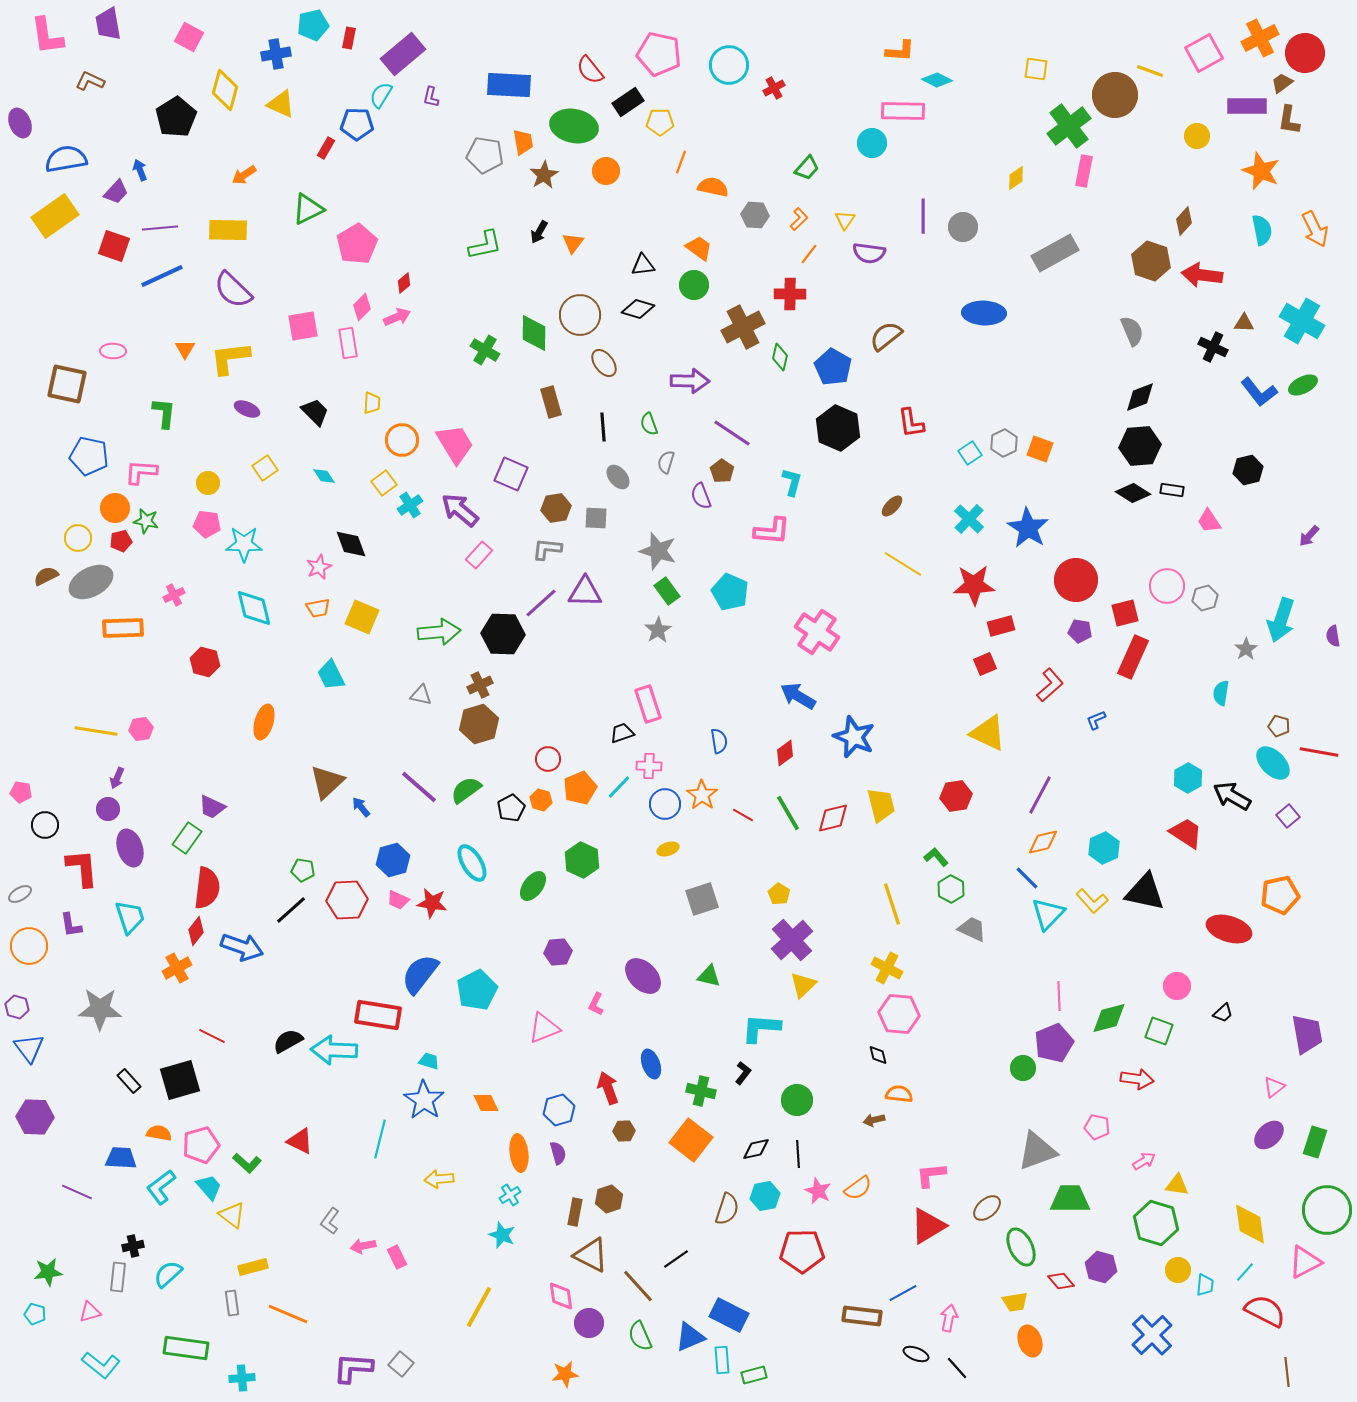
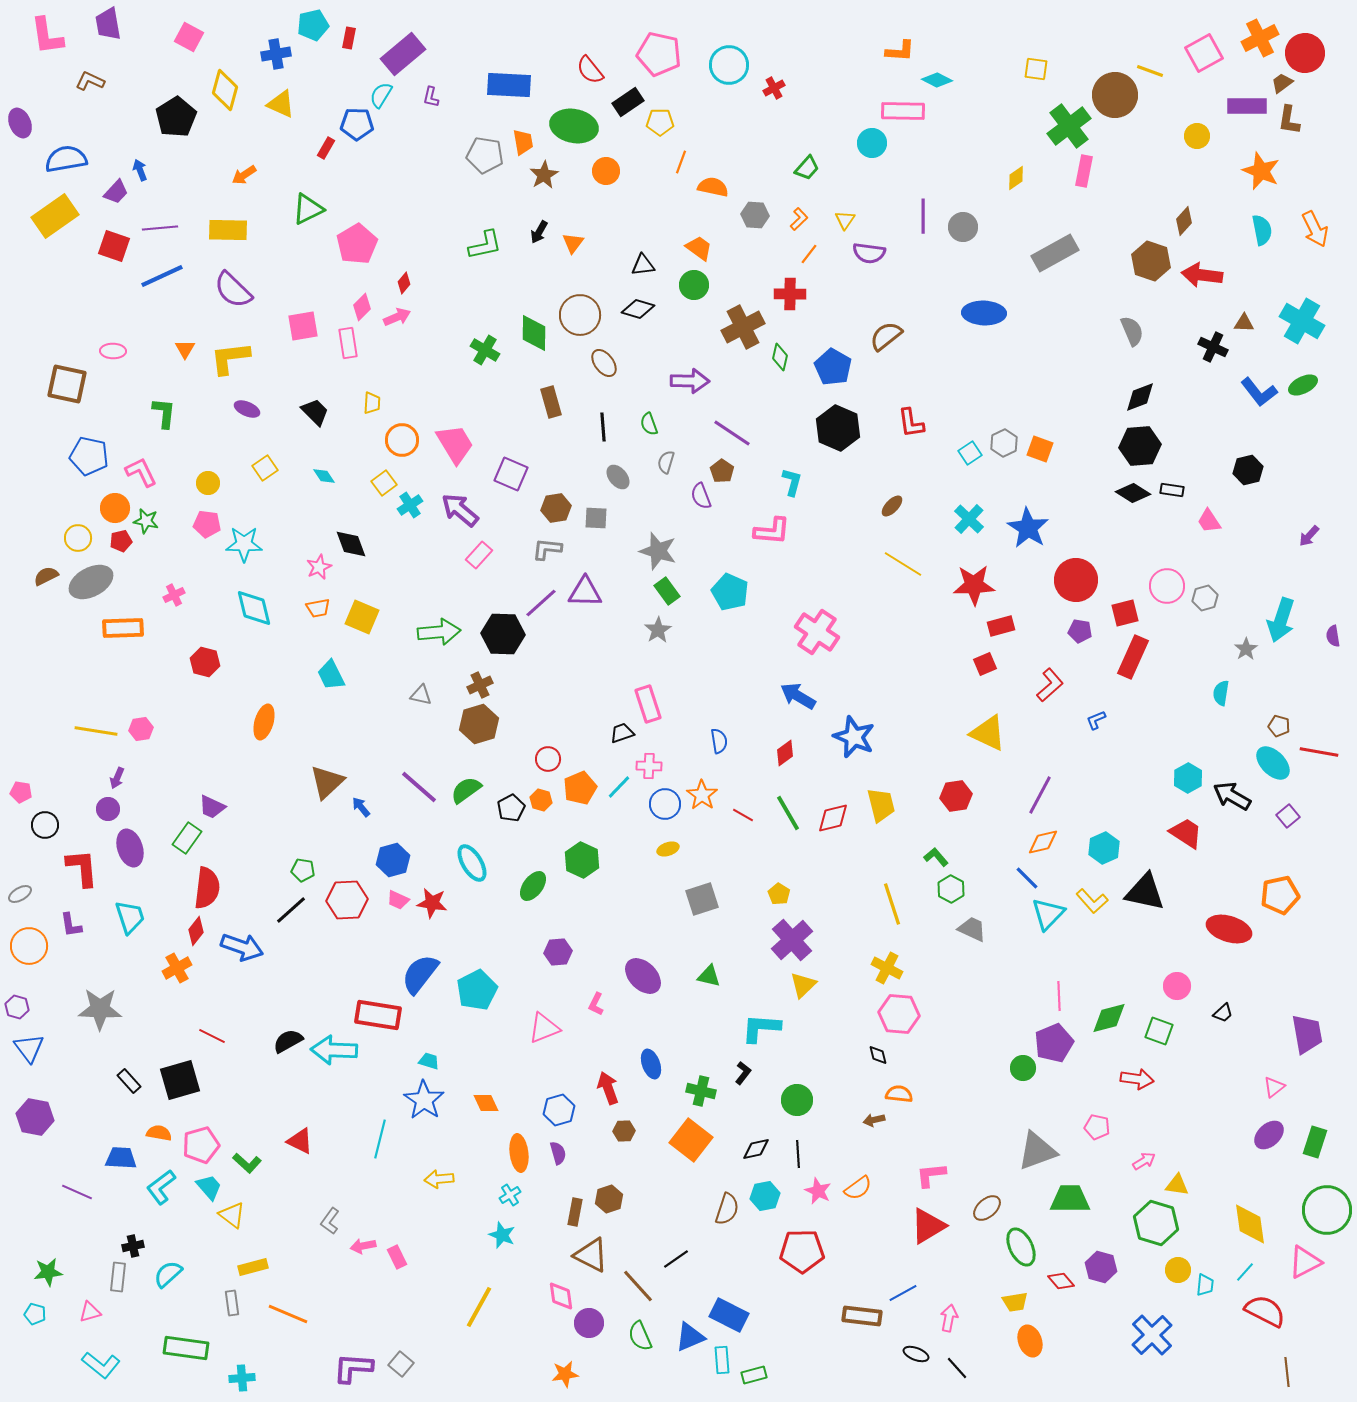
red diamond at (404, 283): rotated 10 degrees counterclockwise
pink L-shape at (141, 472): rotated 60 degrees clockwise
purple hexagon at (35, 1117): rotated 9 degrees clockwise
